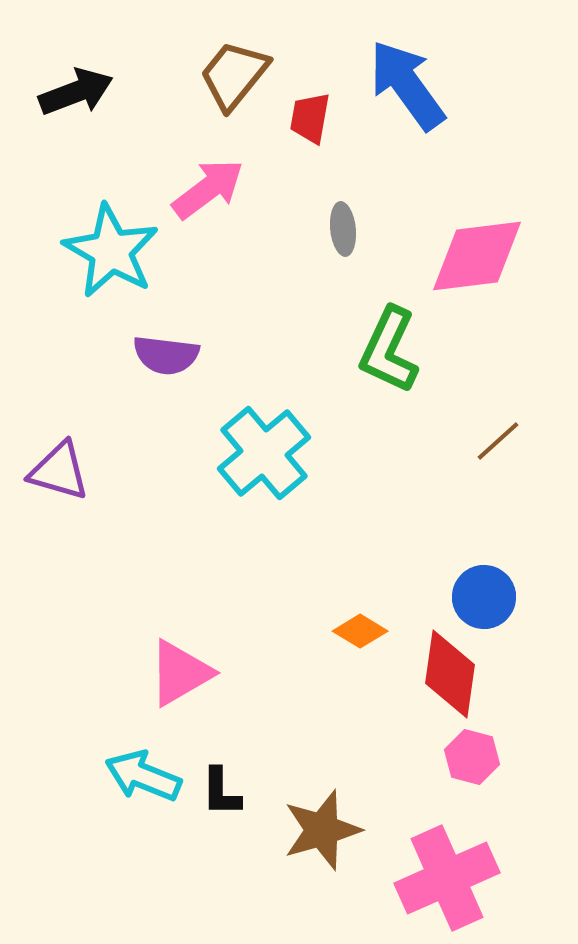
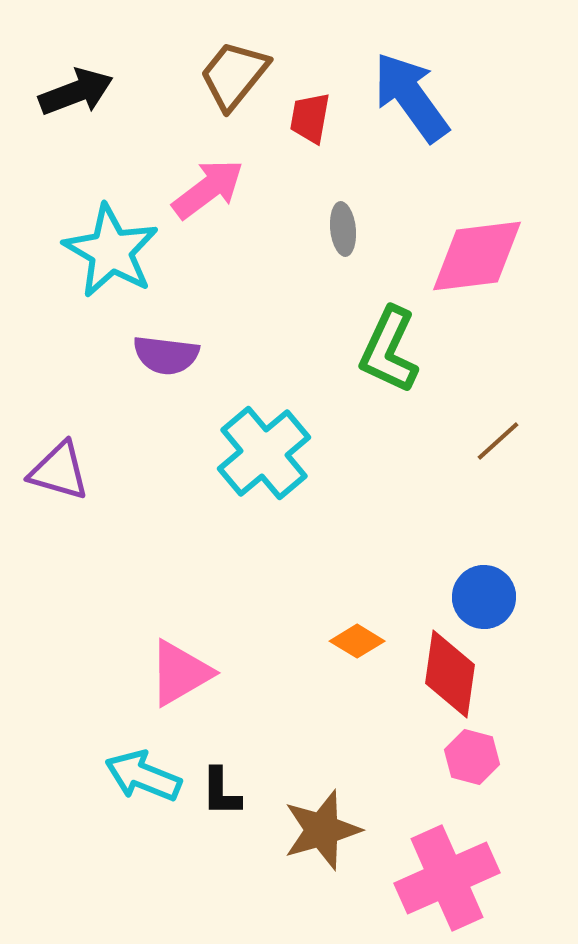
blue arrow: moved 4 px right, 12 px down
orange diamond: moved 3 px left, 10 px down
